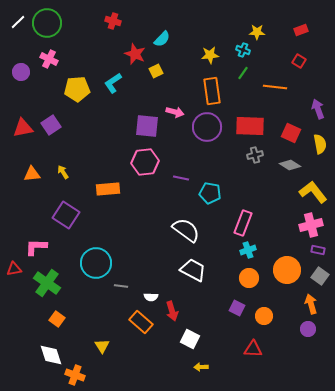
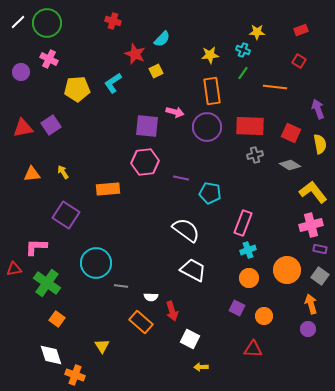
purple rectangle at (318, 250): moved 2 px right, 1 px up
